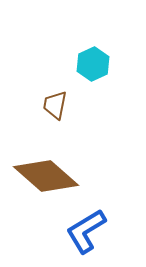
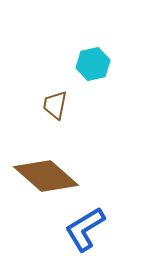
cyan hexagon: rotated 12 degrees clockwise
blue L-shape: moved 1 px left, 2 px up
